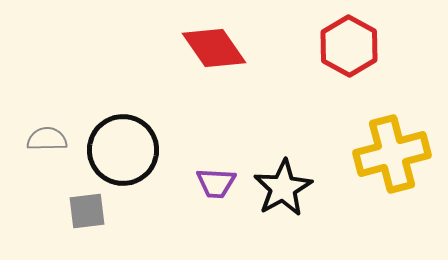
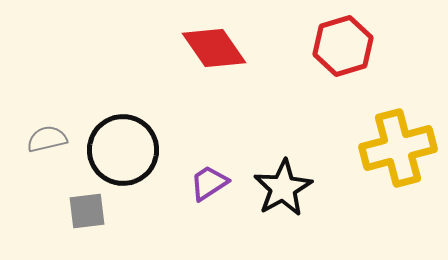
red hexagon: moved 6 px left; rotated 14 degrees clockwise
gray semicircle: rotated 12 degrees counterclockwise
yellow cross: moved 6 px right, 6 px up
purple trapezoid: moved 7 px left; rotated 144 degrees clockwise
